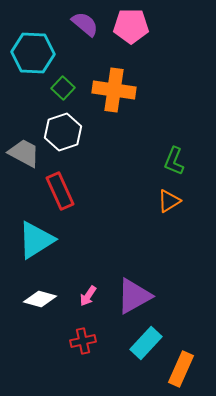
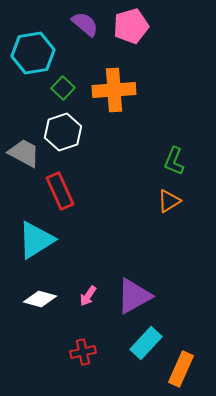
pink pentagon: rotated 16 degrees counterclockwise
cyan hexagon: rotated 12 degrees counterclockwise
orange cross: rotated 12 degrees counterclockwise
red cross: moved 11 px down
